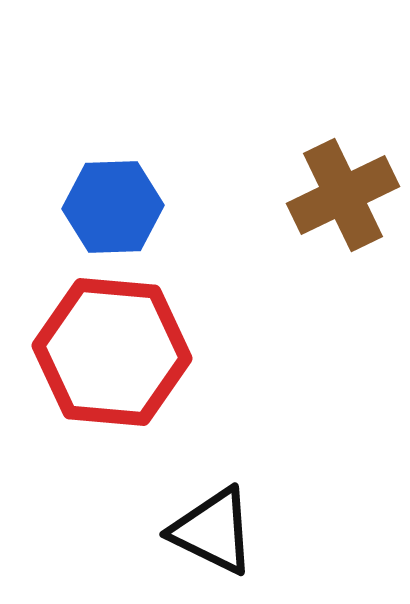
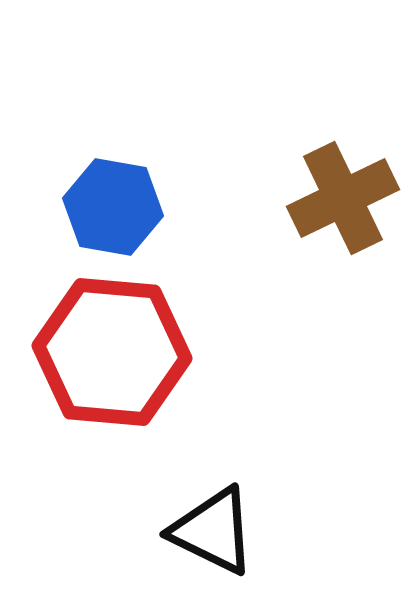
brown cross: moved 3 px down
blue hexagon: rotated 12 degrees clockwise
